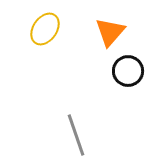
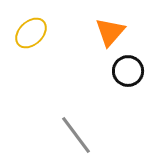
yellow ellipse: moved 14 px left, 4 px down; rotated 12 degrees clockwise
gray line: rotated 18 degrees counterclockwise
